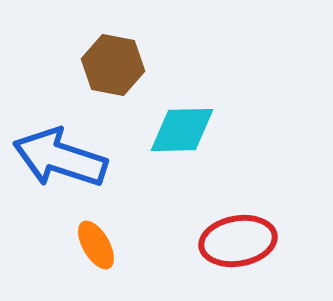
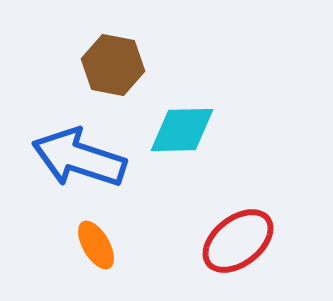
blue arrow: moved 19 px right
red ellipse: rotated 28 degrees counterclockwise
